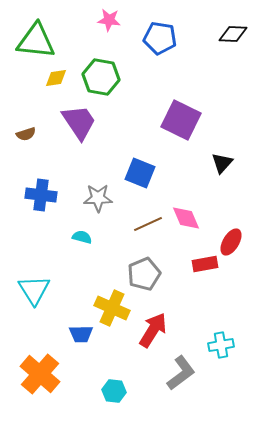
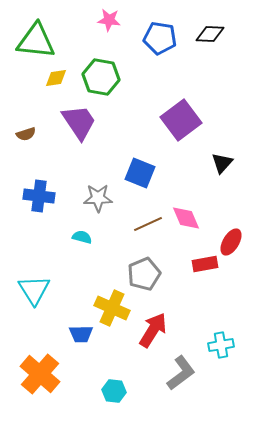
black diamond: moved 23 px left
purple square: rotated 27 degrees clockwise
blue cross: moved 2 px left, 1 px down
